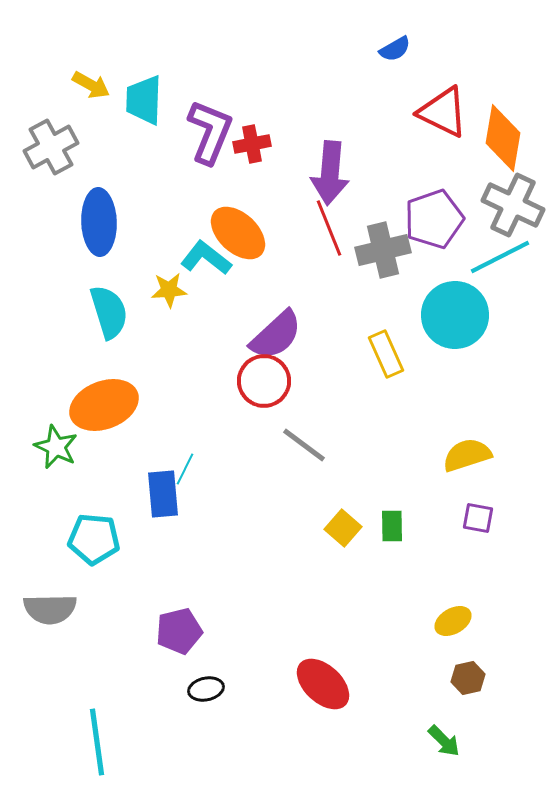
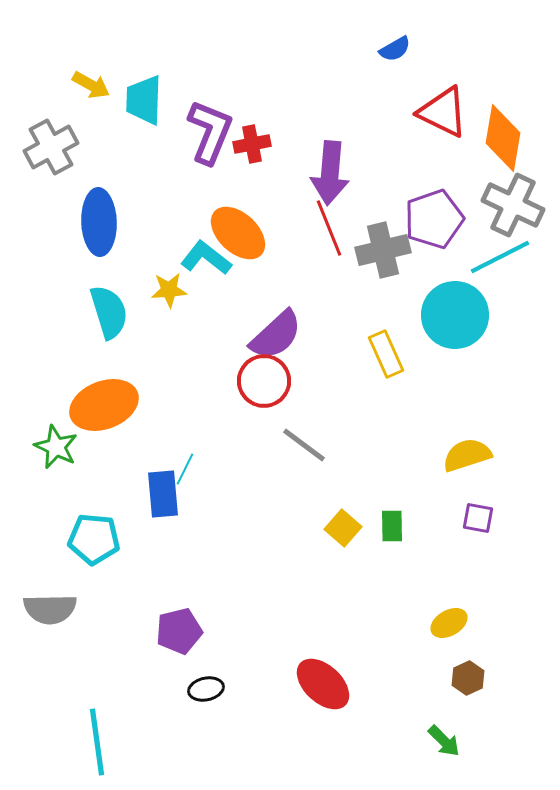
yellow ellipse at (453, 621): moved 4 px left, 2 px down
brown hexagon at (468, 678): rotated 12 degrees counterclockwise
